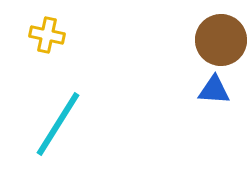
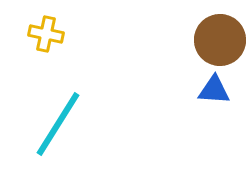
yellow cross: moved 1 px left, 1 px up
brown circle: moved 1 px left
